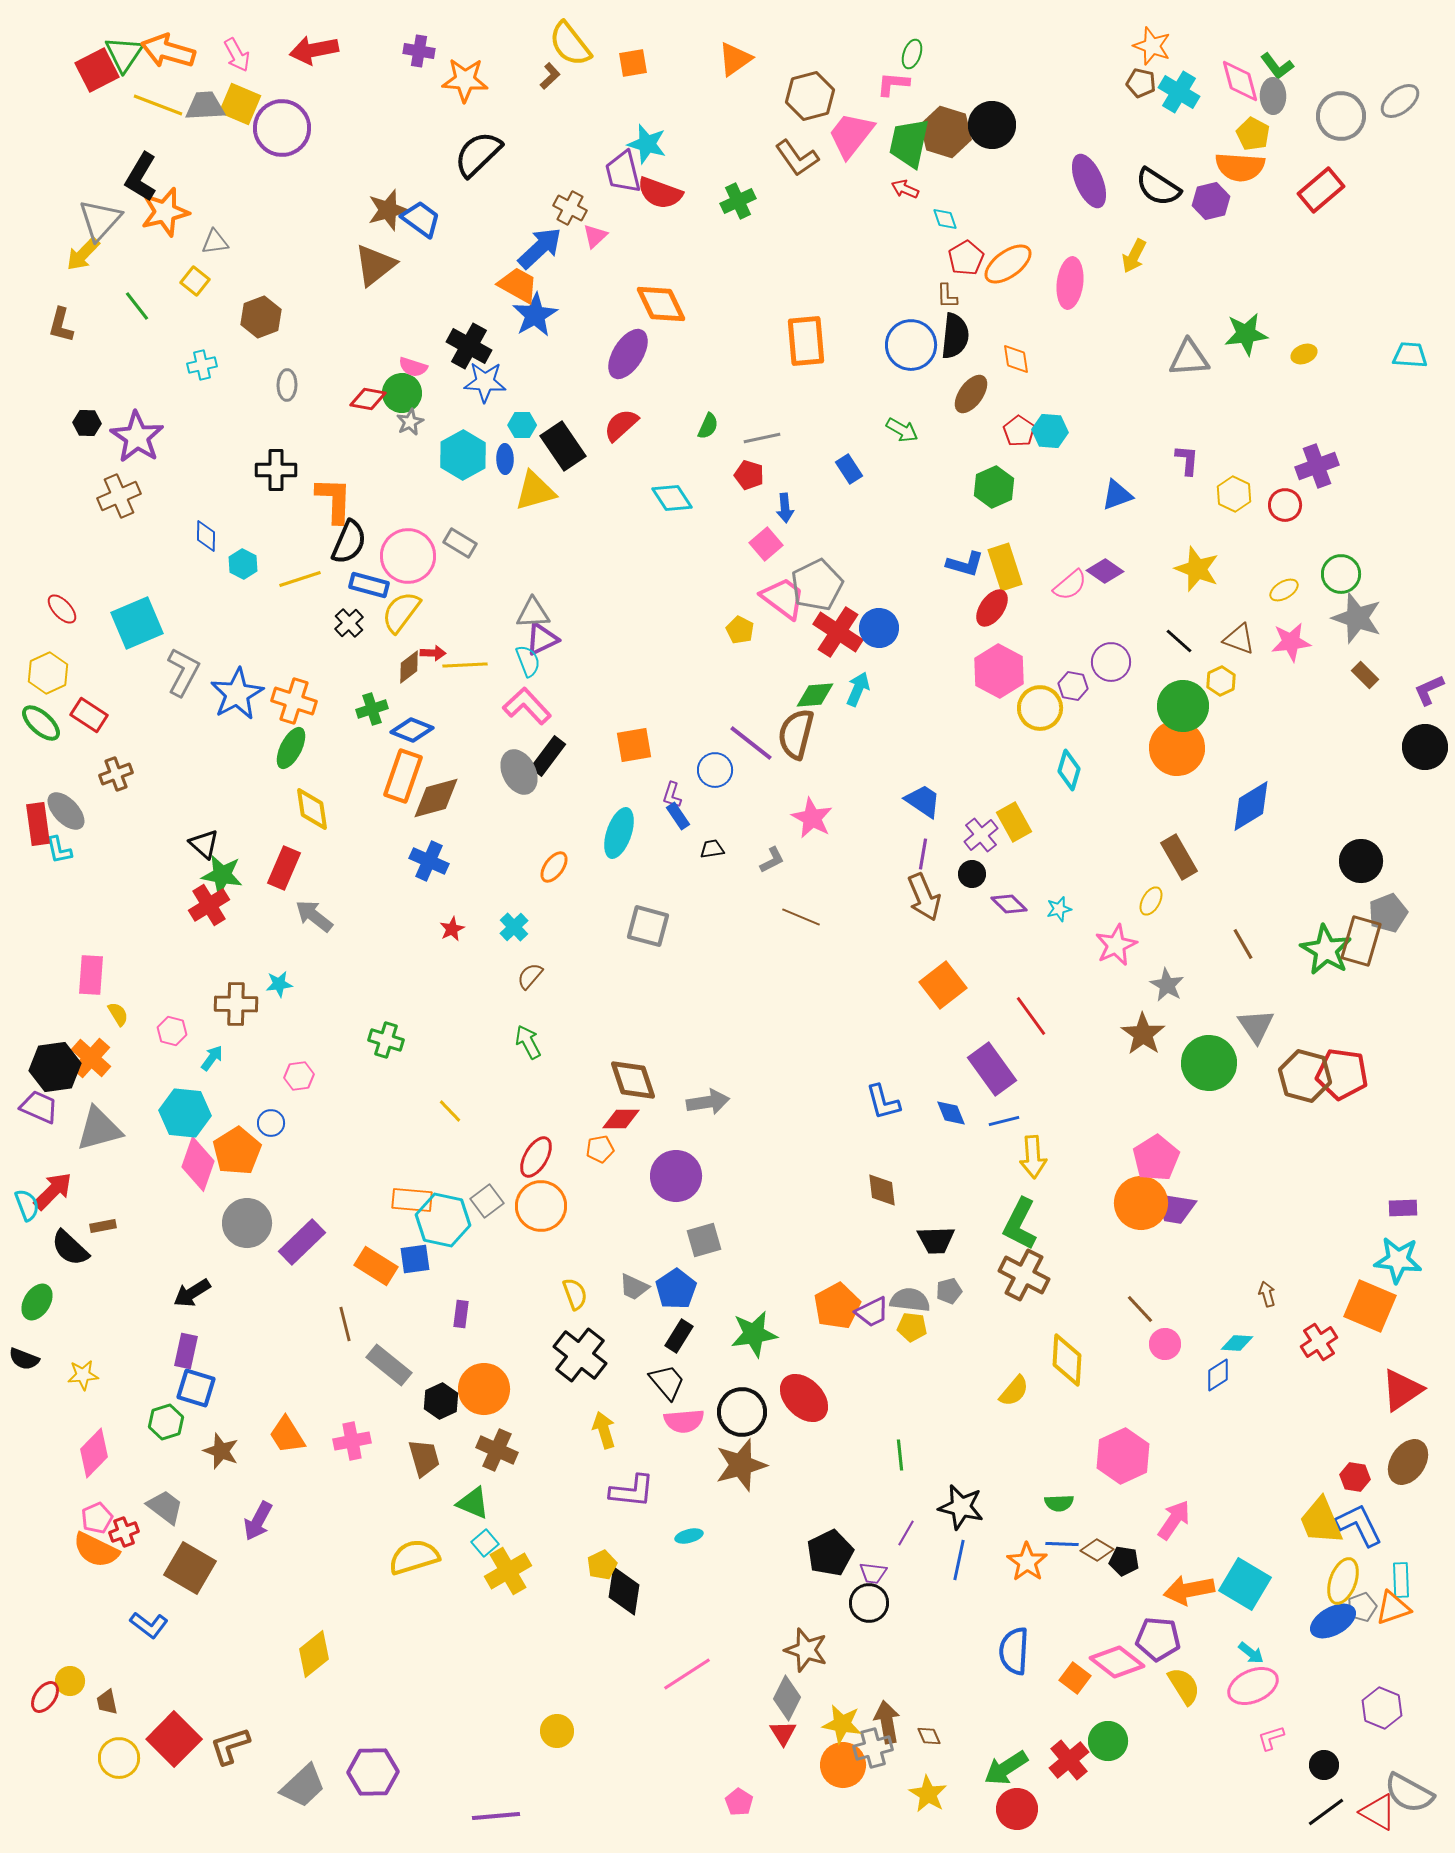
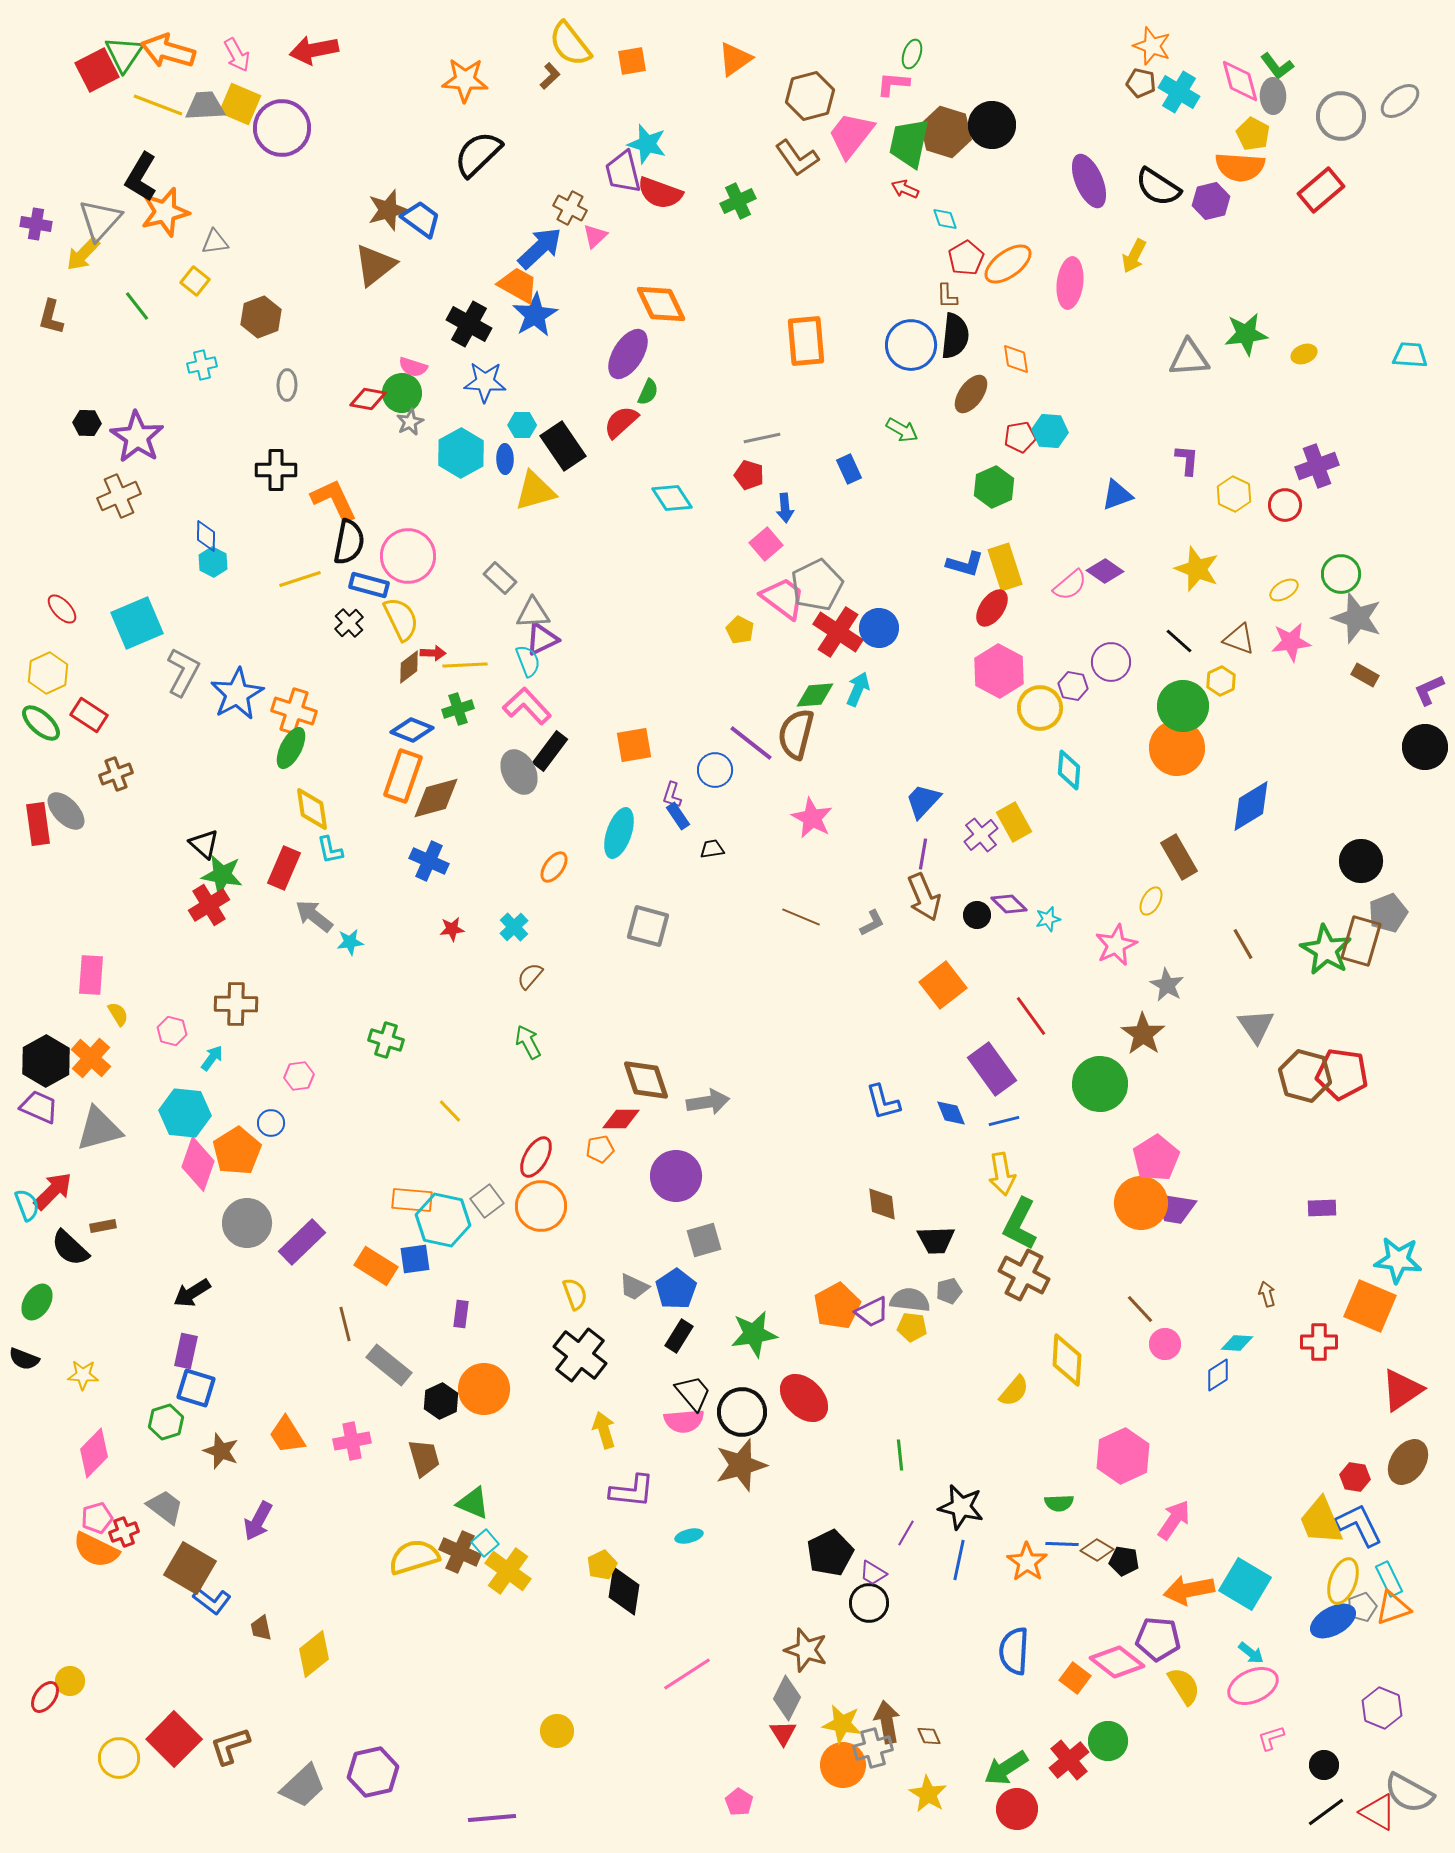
purple cross at (419, 51): moved 383 px left, 173 px down
orange square at (633, 63): moved 1 px left, 2 px up
brown L-shape at (61, 325): moved 10 px left, 8 px up
black cross at (469, 346): moved 22 px up
red semicircle at (621, 425): moved 3 px up
green semicircle at (708, 426): moved 60 px left, 34 px up
red pentagon at (1019, 431): moved 1 px right, 6 px down; rotated 28 degrees clockwise
cyan hexagon at (463, 455): moved 2 px left, 2 px up
blue rectangle at (849, 469): rotated 8 degrees clockwise
orange L-shape at (334, 500): rotated 27 degrees counterclockwise
black semicircle at (349, 542): rotated 12 degrees counterclockwise
gray rectangle at (460, 543): moved 40 px right, 35 px down; rotated 12 degrees clockwise
cyan hexagon at (243, 564): moved 30 px left, 2 px up
yellow semicircle at (401, 612): moved 7 px down; rotated 117 degrees clockwise
brown rectangle at (1365, 675): rotated 16 degrees counterclockwise
orange cross at (294, 701): moved 10 px down
green cross at (372, 709): moved 86 px right
black rectangle at (548, 756): moved 2 px right, 5 px up
cyan diamond at (1069, 770): rotated 12 degrees counterclockwise
blue trapezoid at (923, 801): rotated 81 degrees counterclockwise
cyan L-shape at (59, 850): moved 271 px right
gray L-shape at (772, 860): moved 100 px right, 63 px down
black circle at (972, 874): moved 5 px right, 41 px down
cyan star at (1059, 909): moved 11 px left, 10 px down
red star at (452, 929): rotated 20 degrees clockwise
cyan star at (279, 984): moved 71 px right, 42 px up
green circle at (1209, 1063): moved 109 px left, 21 px down
black hexagon at (55, 1067): moved 9 px left, 6 px up; rotated 21 degrees counterclockwise
brown diamond at (633, 1080): moved 13 px right
yellow arrow at (1033, 1157): moved 31 px left, 17 px down; rotated 6 degrees counterclockwise
brown diamond at (882, 1190): moved 14 px down
purple rectangle at (1403, 1208): moved 81 px left
red cross at (1319, 1342): rotated 33 degrees clockwise
yellow star at (83, 1375): rotated 8 degrees clockwise
black trapezoid at (667, 1382): moved 26 px right, 11 px down
brown cross at (497, 1450): moved 37 px left, 102 px down
pink pentagon at (97, 1518): rotated 8 degrees clockwise
yellow cross at (508, 1571): rotated 24 degrees counterclockwise
purple trapezoid at (873, 1573): rotated 24 degrees clockwise
cyan rectangle at (1401, 1580): moved 12 px left, 1 px up; rotated 24 degrees counterclockwise
blue L-shape at (149, 1625): moved 63 px right, 24 px up
brown trapezoid at (107, 1702): moved 154 px right, 74 px up
purple hexagon at (373, 1772): rotated 12 degrees counterclockwise
purple line at (496, 1816): moved 4 px left, 2 px down
